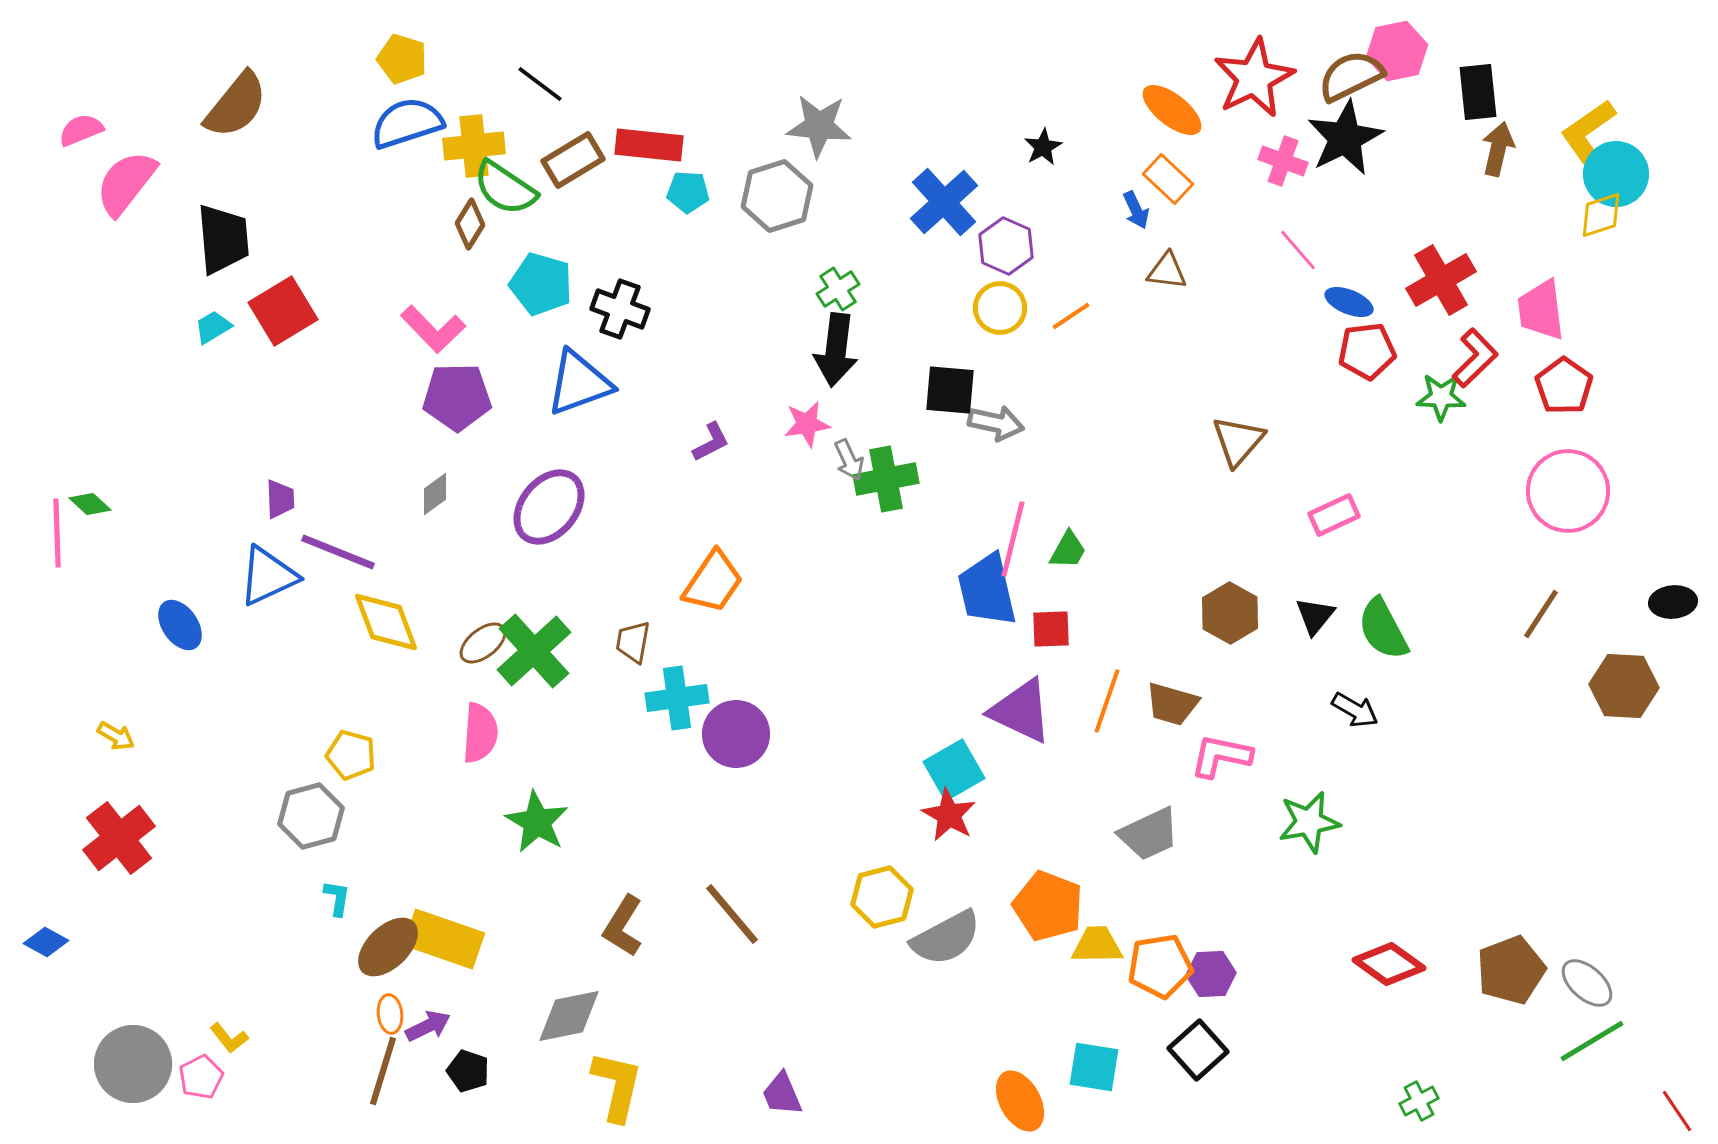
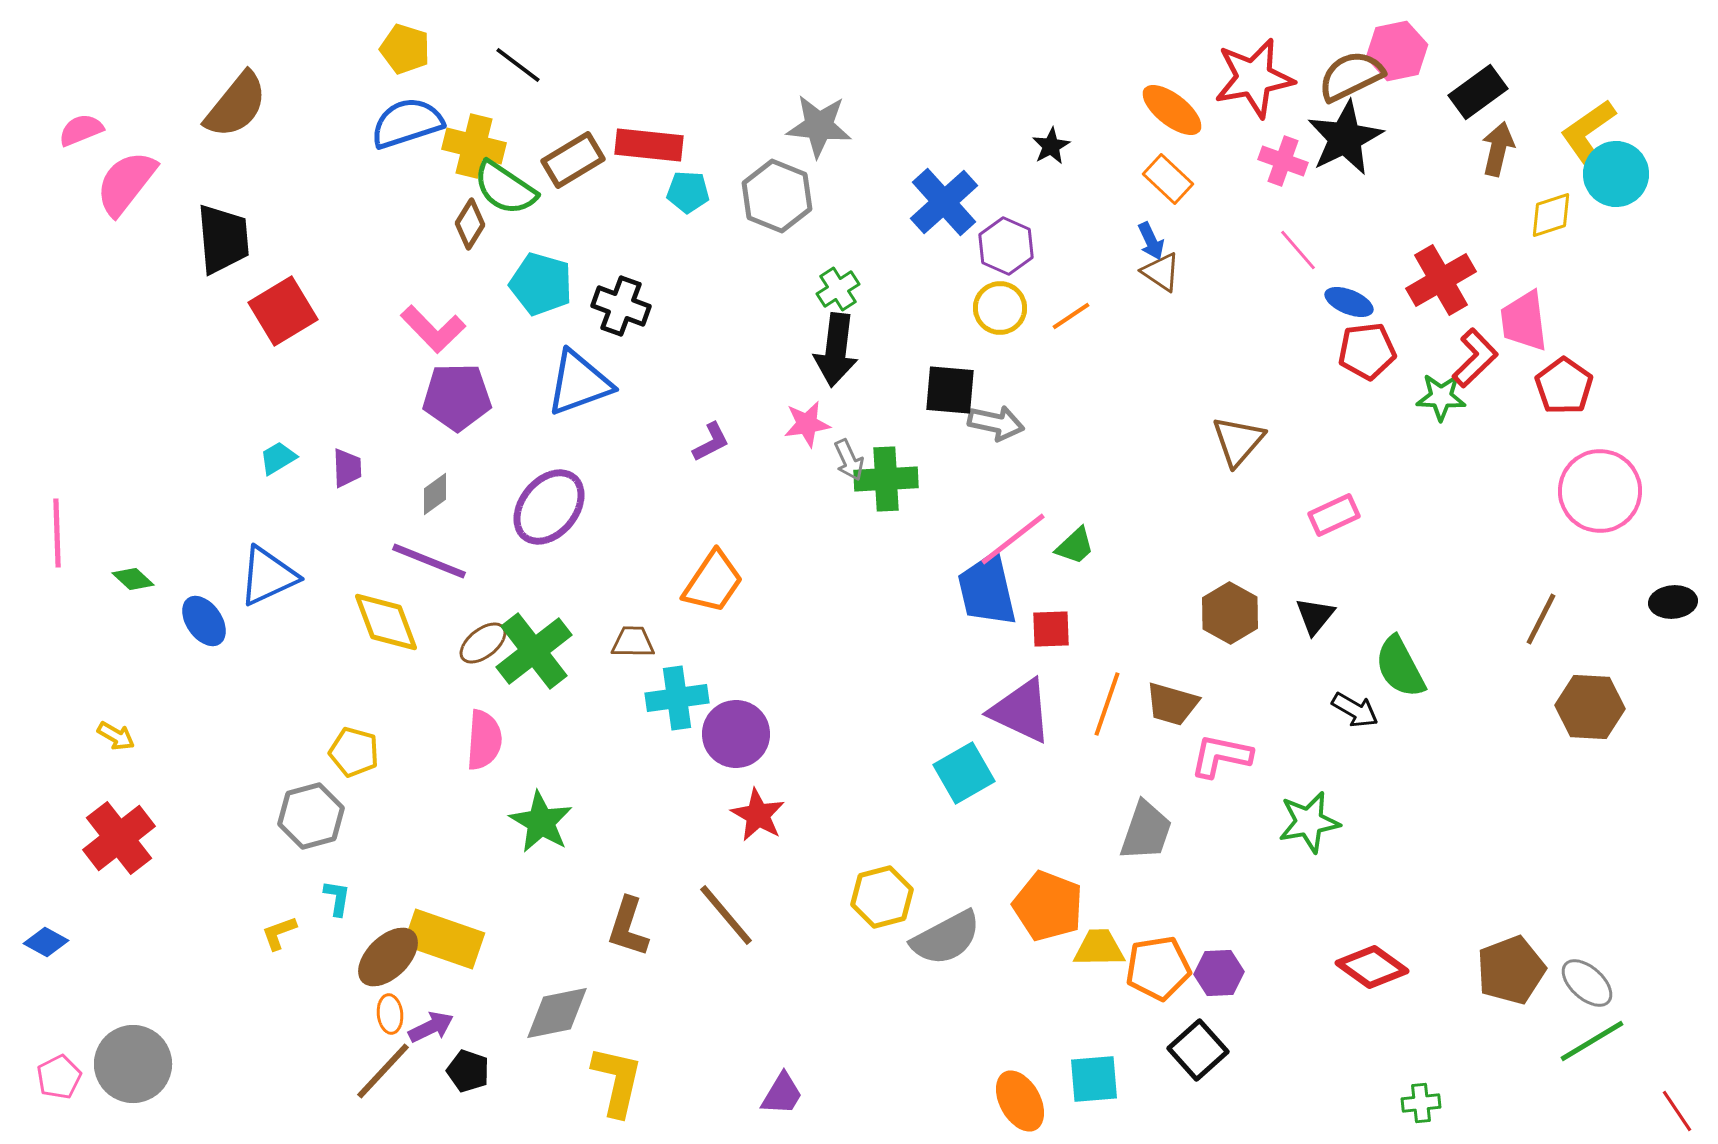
yellow pentagon at (402, 59): moved 3 px right, 10 px up
red star at (1254, 78): rotated 16 degrees clockwise
black line at (540, 84): moved 22 px left, 19 px up
black rectangle at (1478, 92): rotated 60 degrees clockwise
yellow cross at (474, 146): rotated 20 degrees clockwise
black star at (1043, 147): moved 8 px right, 1 px up
gray hexagon at (777, 196): rotated 20 degrees counterclockwise
blue arrow at (1136, 210): moved 15 px right, 31 px down
yellow diamond at (1601, 215): moved 50 px left
brown triangle at (1167, 271): moved 6 px left, 1 px down; rotated 27 degrees clockwise
black cross at (620, 309): moved 1 px right, 3 px up
pink trapezoid at (1541, 310): moved 17 px left, 11 px down
cyan trapezoid at (213, 327): moved 65 px right, 131 px down
green cross at (886, 479): rotated 8 degrees clockwise
pink circle at (1568, 491): moved 32 px right
purple trapezoid at (280, 499): moved 67 px right, 31 px up
green diamond at (90, 504): moved 43 px right, 75 px down
pink line at (1013, 539): rotated 38 degrees clockwise
green trapezoid at (1068, 550): moved 7 px right, 4 px up; rotated 18 degrees clockwise
purple line at (338, 552): moved 91 px right, 9 px down
brown line at (1541, 614): moved 5 px down; rotated 6 degrees counterclockwise
blue ellipse at (180, 625): moved 24 px right, 4 px up
green semicircle at (1383, 629): moved 17 px right, 38 px down
brown trapezoid at (633, 642): rotated 81 degrees clockwise
green cross at (534, 651): rotated 4 degrees clockwise
brown hexagon at (1624, 686): moved 34 px left, 21 px down
orange line at (1107, 701): moved 3 px down
pink semicircle at (480, 733): moved 4 px right, 7 px down
yellow pentagon at (351, 755): moved 3 px right, 3 px up
cyan square at (954, 770): moved 10 px right, 3 px down
red star at (949, 815): moved 191 px left
green star at (537, 822): moved 4 px right
gray trapezoid at (1149, 834): moved 3 px left, 3 px up; rotated 46 degrees counterclockwise
brown line at (732, 914): moved 6 px left, 1 px down
brown L-shape at (623, 926): moved 5 px right, 1 px down; rotated 14 degrees counterclockwise
yellow trapezoid at (1097, 945): moved 2 px right, 3 px down
brown ellipse at (388, 947): moved 10 px down
red diamond at (1389, 964): moved 17 px left, 3 px down
orange pentagon at (1160, 966): moved 2 px left, 2 px down
purple hexagon at (1211, 974): moved 8 px right, 1 px up
gray diamond at (569, 1016): moved 12 px left, 3 px up
purple arrow at (428, 1026): moved 3 px right, 1 px down
yellow L-shape at (229, 1038): moved 50 px right, 105 px up; rotated 108 degrees clockwise
cyan square at (1094, 1067): moved 12 px down; rotated 14 degrees counterclockwise
brown line at (383, 1071): rotated 26 degrees clockwise
pink pentagon at (201, 1077): moved 142 px left
yellow L-shape at (617, 1086): moved 5 px up
purple trapezoid at (782, 1094): rotated 126 degrees counterclockwise
green cross at (1419, 1101): moved 2 px right, 2 px down; rotated 21 degrees clockwise
